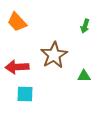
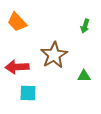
cyan square: moved 3 px right, 1 px up
